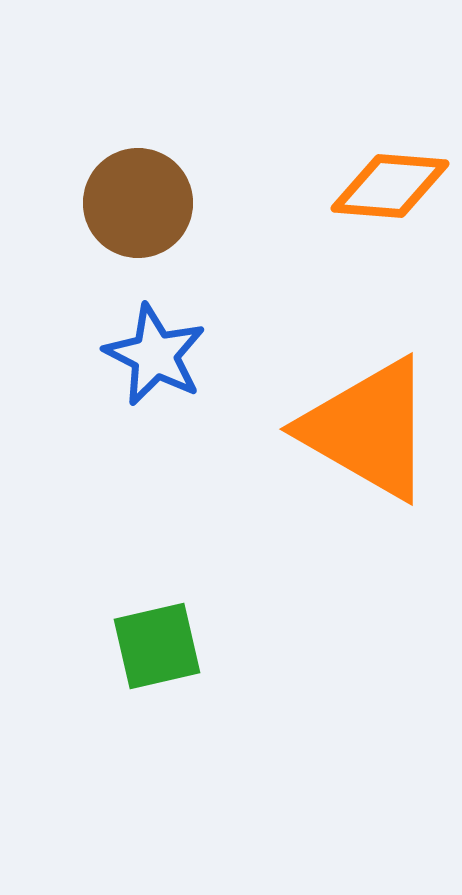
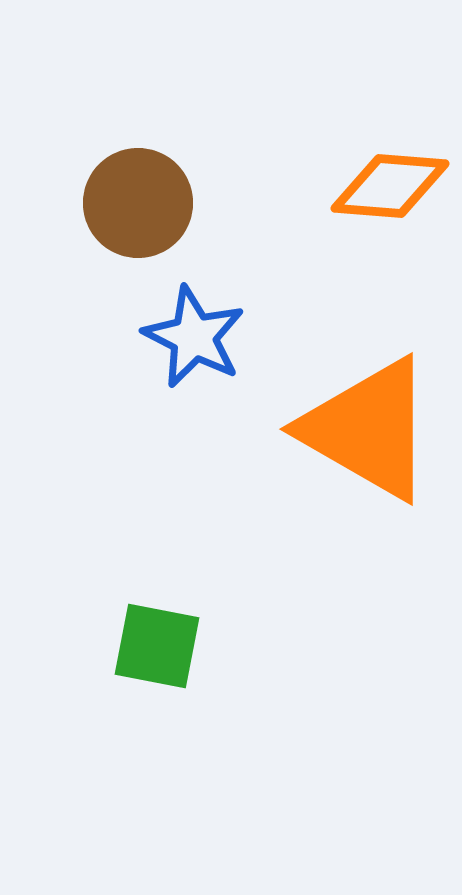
blue star: moved 39 px right, 18 px up
green square: rotated 24 degrees clockwise
